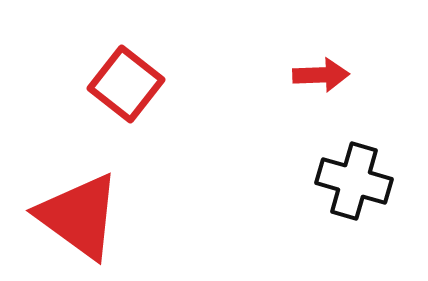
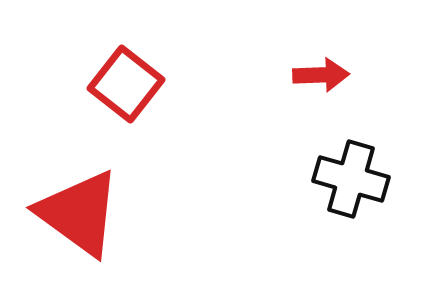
black cross: moved 3 px left, 2 px up
red triangle: moved 3 px up
